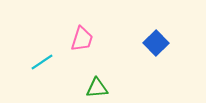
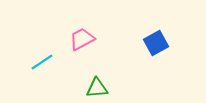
pink trapezoid: rotated 136 degrees counterclockwise
blue square: rotated 15 degrees clockwise
